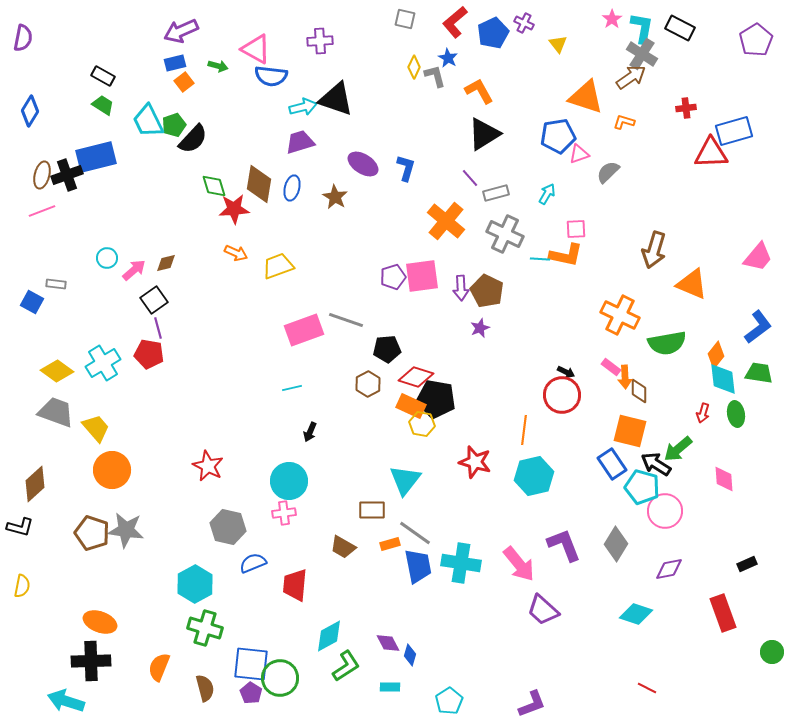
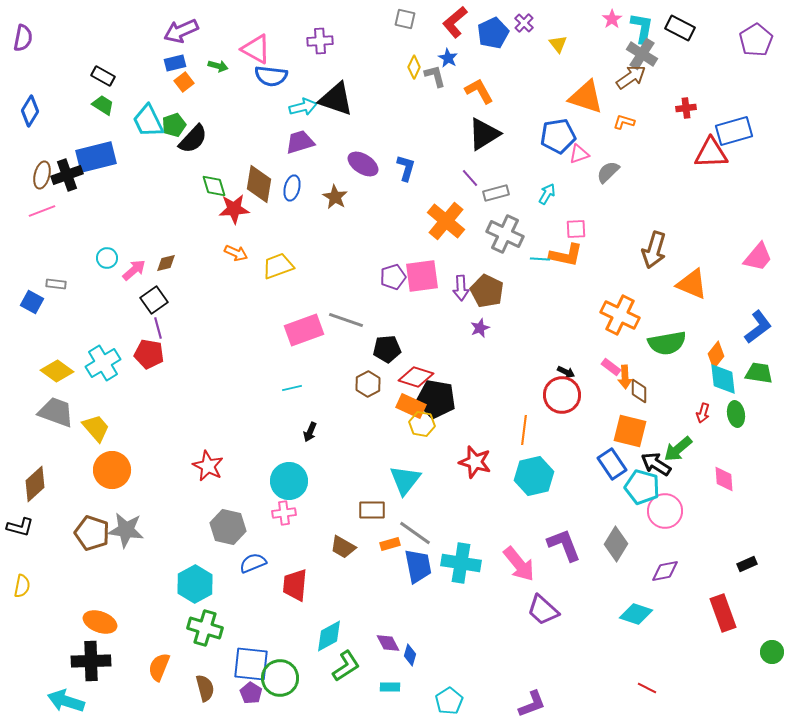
purple cross at (524, 23): rotated 18 degrees clockwise
purple diamond at (669, 569): moved 4 px left, 2 px down
